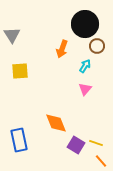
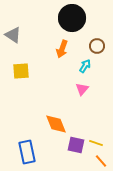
black circle: moved 13 px left, 6 px up
gray triangle: moved 1 px right; rotated 24 degrees counterclockwise
yellow square: moved 1 px right
pink triangle: moved 3 px left
orange diamond: moved 1 px down
blue rectangle: moved 8 px right, 12 px down
purple square: rotated 18 degrees counterclockwise
